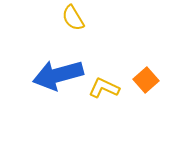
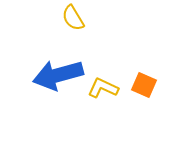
orange square: moved 2 px left, 5 px down; rotated 25 degrees counterclockwise
yellow L-shape: moved 1 px left
